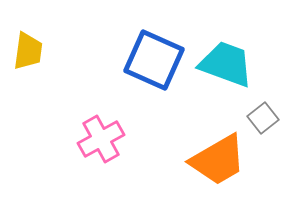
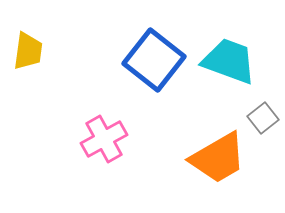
blue square: rotated 14 degrees clockwise
cyan trapezoid: moved 3 px right, 3 px up
pink cross: moved 3 px right
orange trapezoid: moved 2 px up
